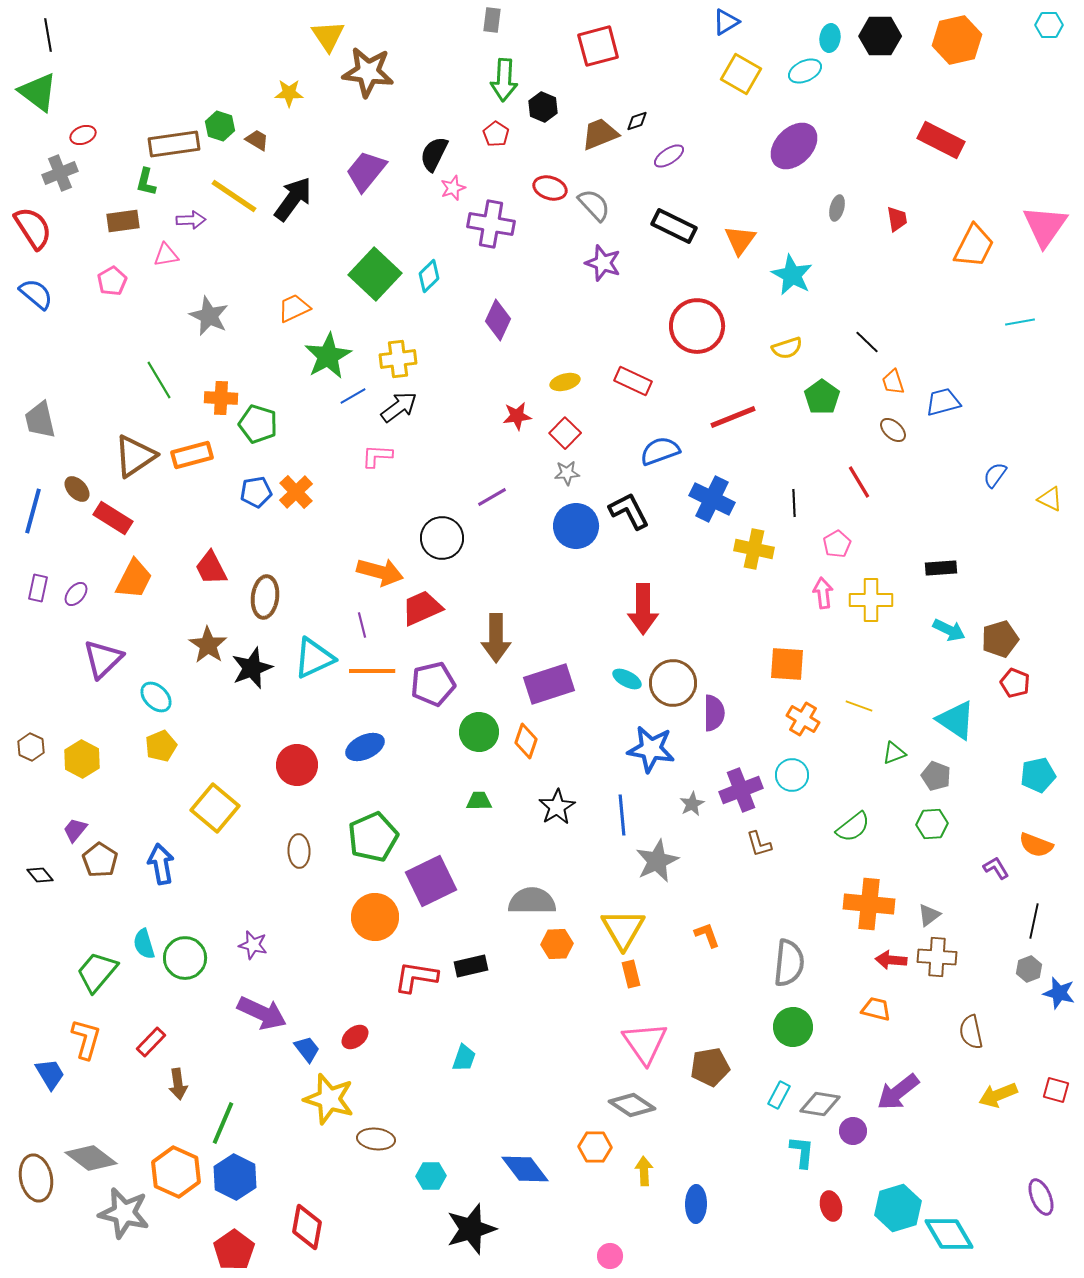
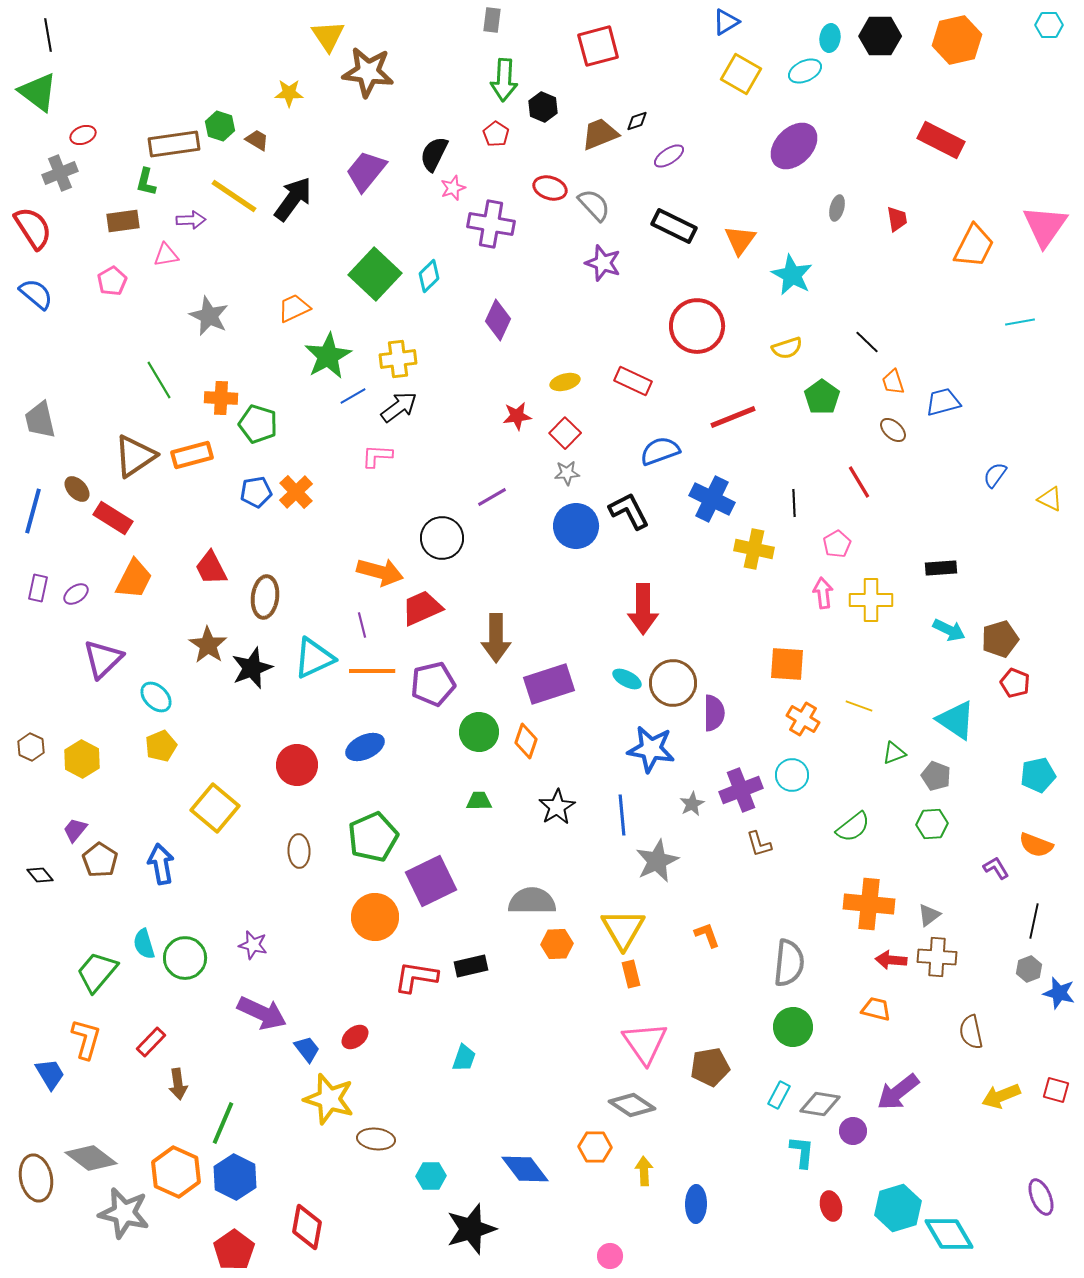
purple ellipse at (76, 594): rotated 15 degrees clockwise
yellow arrow at (998, 1095): moved 3 px right, 1 px down
